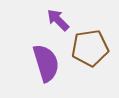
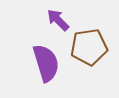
brown pentagon: moved 1 px left, 1 px up
